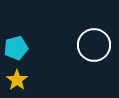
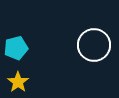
yellow star: moved 1 px right, 2 px down
